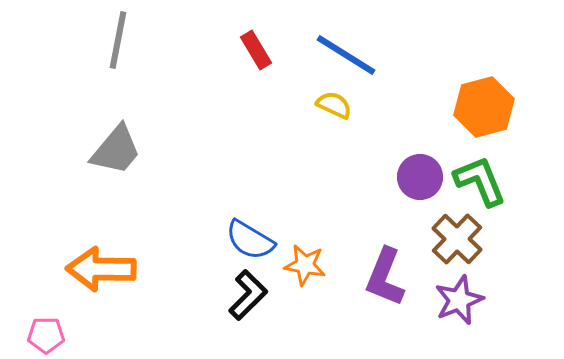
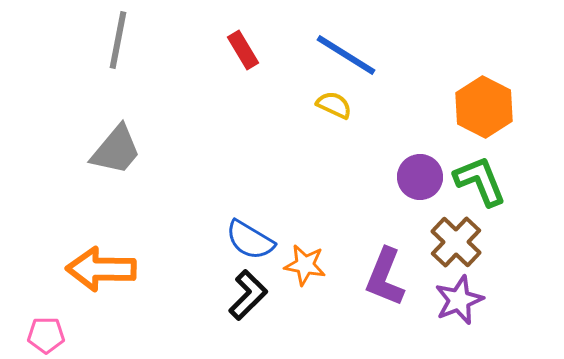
red rectangle: moved 13 px left
orange hexagon: rotated 18 degrees counterclockwise
brown cross: moved 1 px left, 3 px down
